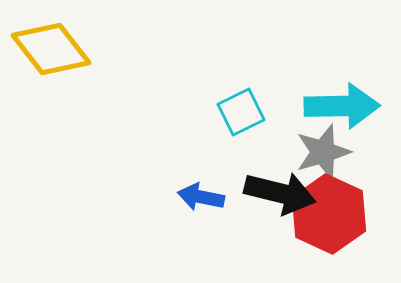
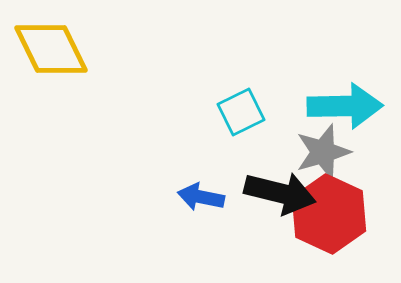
yellow diamond: rotated 12 degrees clockwise
cyan arrow: moved 3 px right
